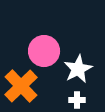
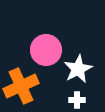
pink circle: moved 2 px right, 1 px up
orange cross: rotated 20 degrees clockwise
